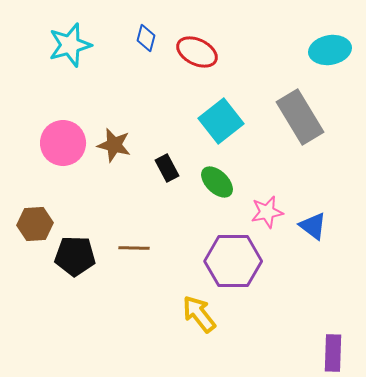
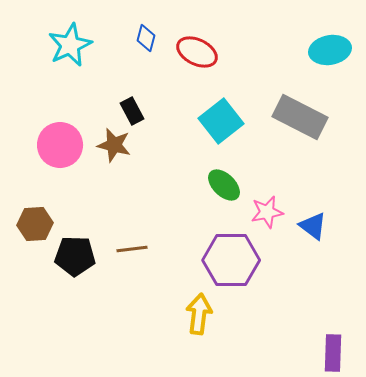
cyan star: rotated 9 degrees counterclockwise
gray rectangle: rotated 32 degrees counterclockwise
pink circle: moved 3 px left, 2 px down
black rectangle: moved 35 px left, 57 px up
green ellipse: moved 7 px right, 3 px down
brown line: moved 2 px left, 1 px down; rotated 8 degrees counterclockwise
purple hexagon: moved 2 px left, 1 px up
yellow arrow: rotated 45 degrees clockwise
